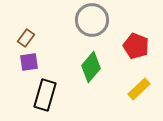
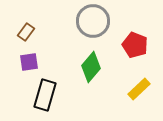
gray circle: moved 1 px right, 1 px down
brown rectangle: moved 6 px up
red pentagon: moved 1 px left, 1 px up
